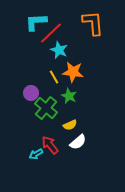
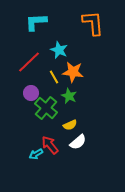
red line: moved 22 px left, 29 px down
